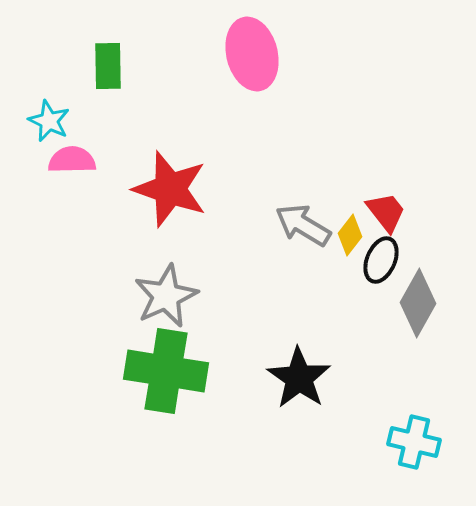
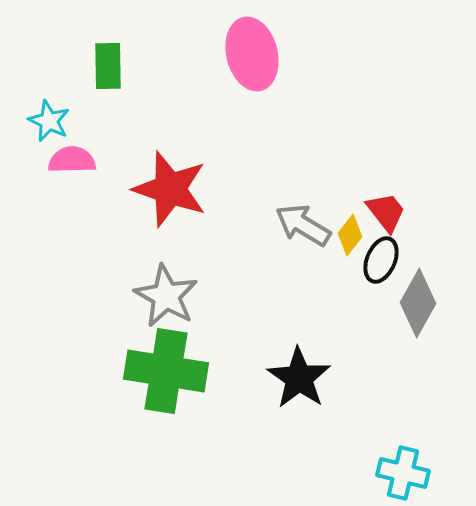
gray star: rotated 18 degrees counterclockwise
cyan cross: moved 11 px left, 31 px down
